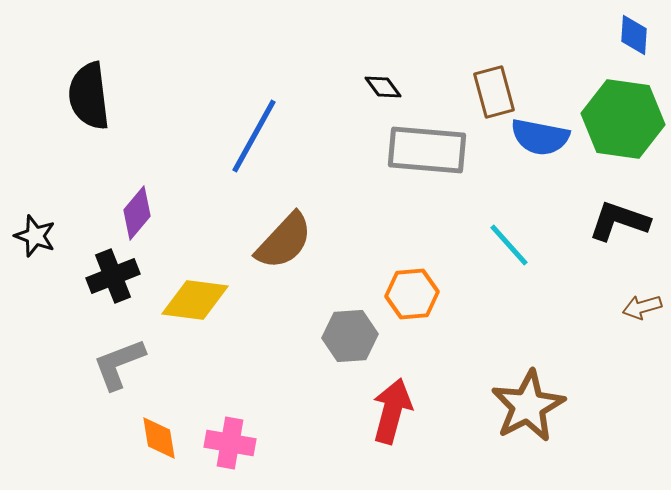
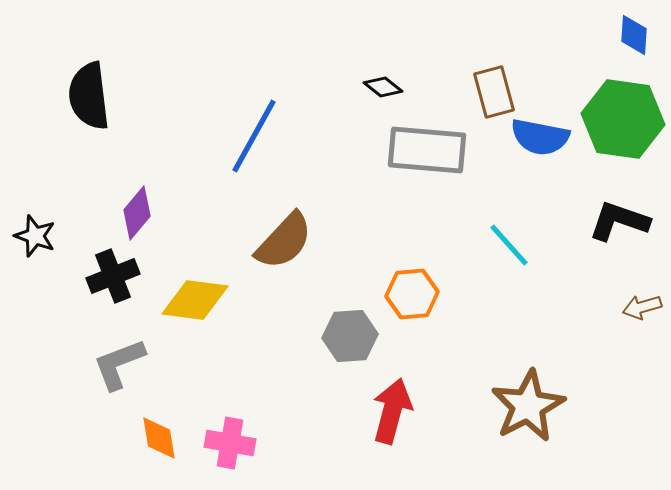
black diamond: rotated 15 degrees counterclockwise
